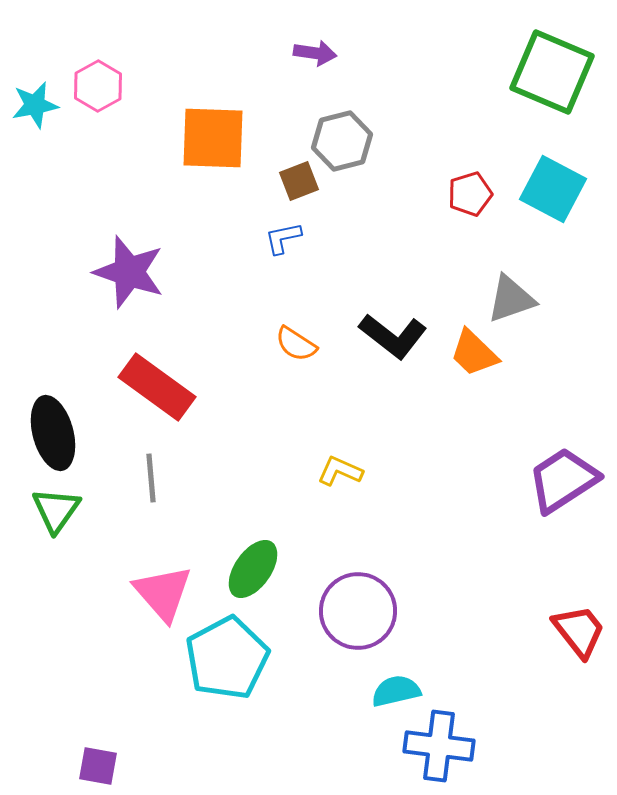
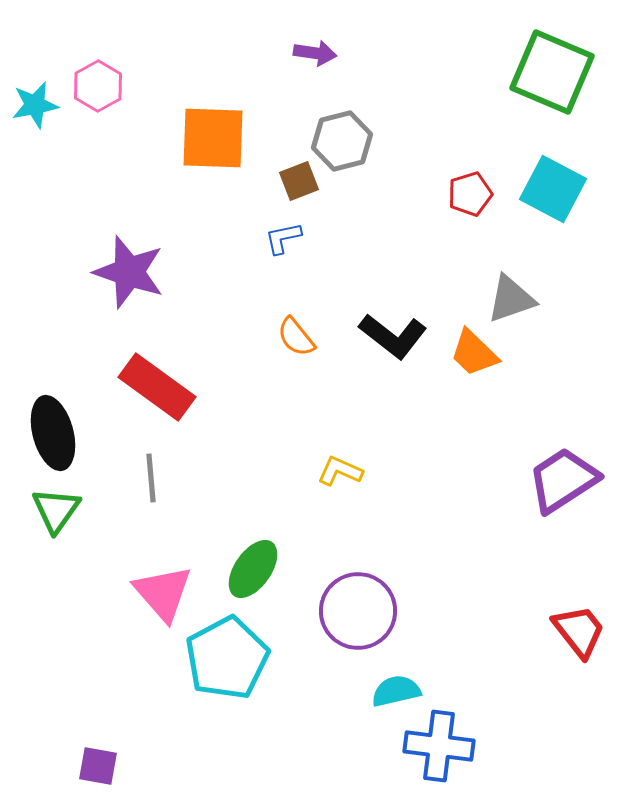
orange semicircle: moved 7 px up; rotated 18 degrees clockwise
